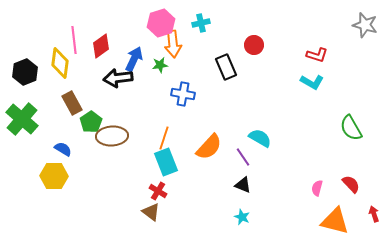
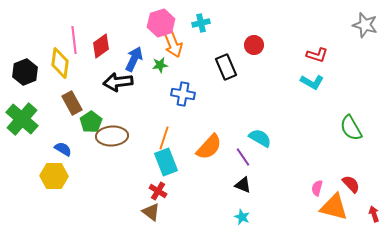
orange arrow: rotated 16 degrees counterclockwise
black arrow: moved 4 px down
orange triangle: moved 1 px left, 14 px up
